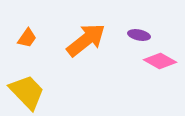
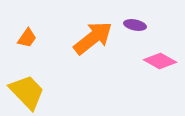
purple ellipse: moved 4 px left, 10 px up
orange arrow: moved 7 px right, 2 px up
